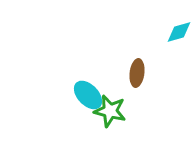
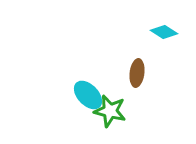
cyan diamond: moved 15 px left; rotated 48 degrees clockwise
